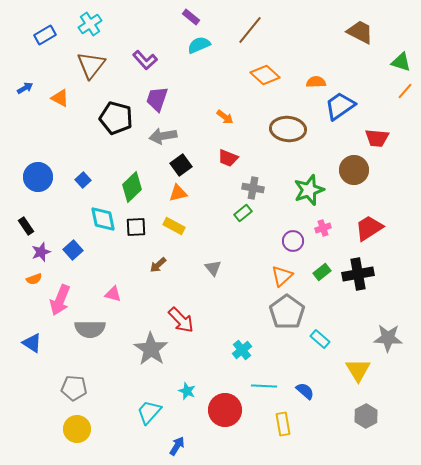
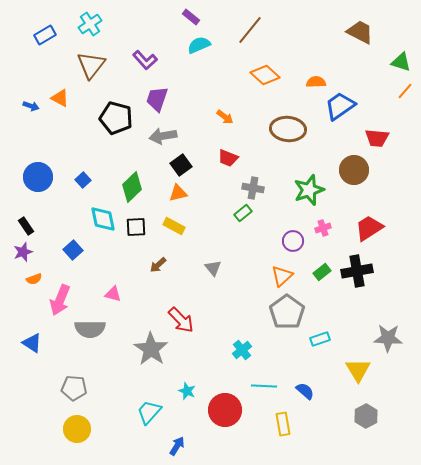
blue arrow at (25, 88): moved 6 px right, 18 px down; rotated 49 degrees clockwise
purple star at (41, 252): moved 18 px left
black cross at (358, 274): moved 1 px left, 3 px up
cyan rectangle at (320, 339): rotated 60 degrees counterclockwise
